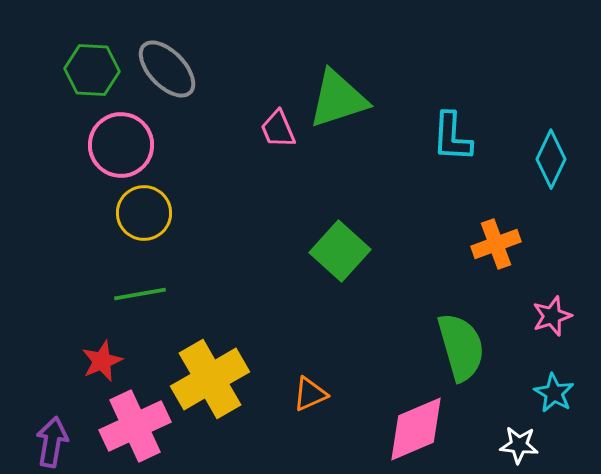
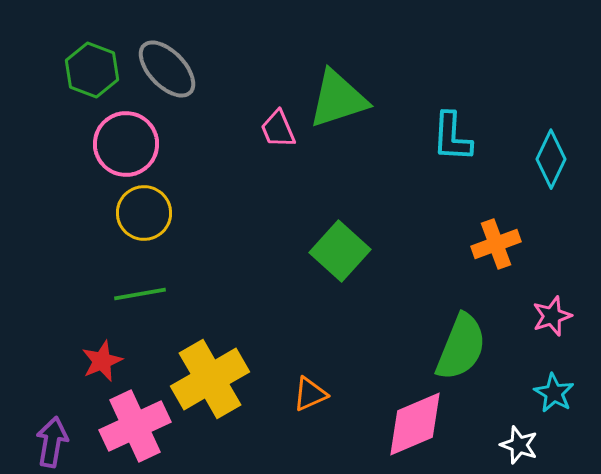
green hexagon: rotated 18 degrees clockwise
pink circle: moved 5 px right, 1 px up
green semicircle: rotated 38 degrees clockwise
pink diamond: moved 1 px left, 5 px up
white star: rotated 15 degrees clockwise
